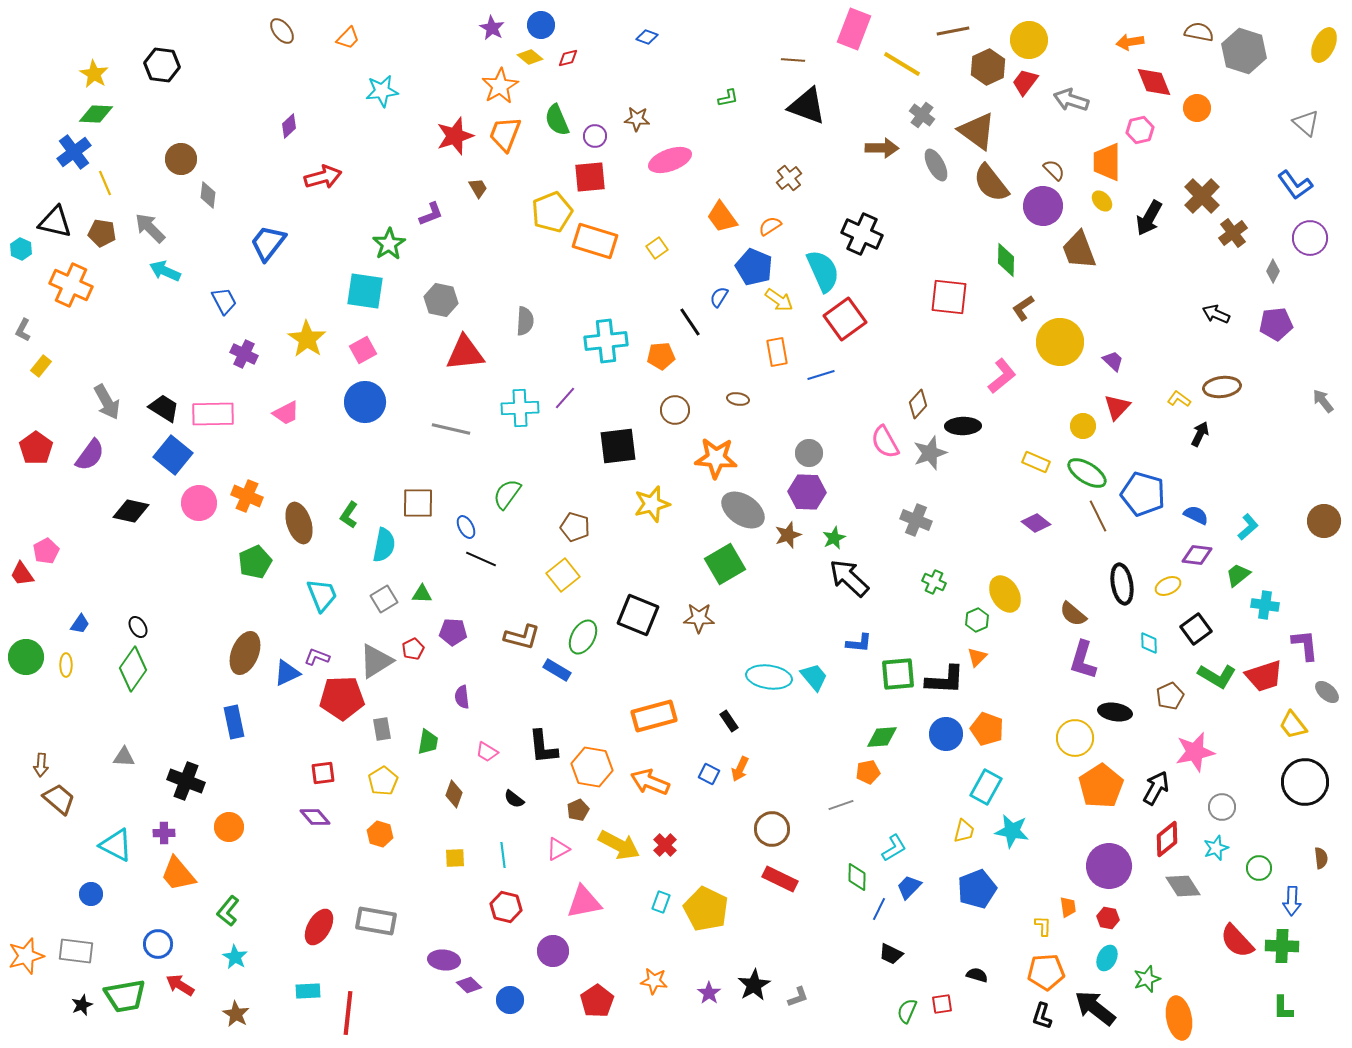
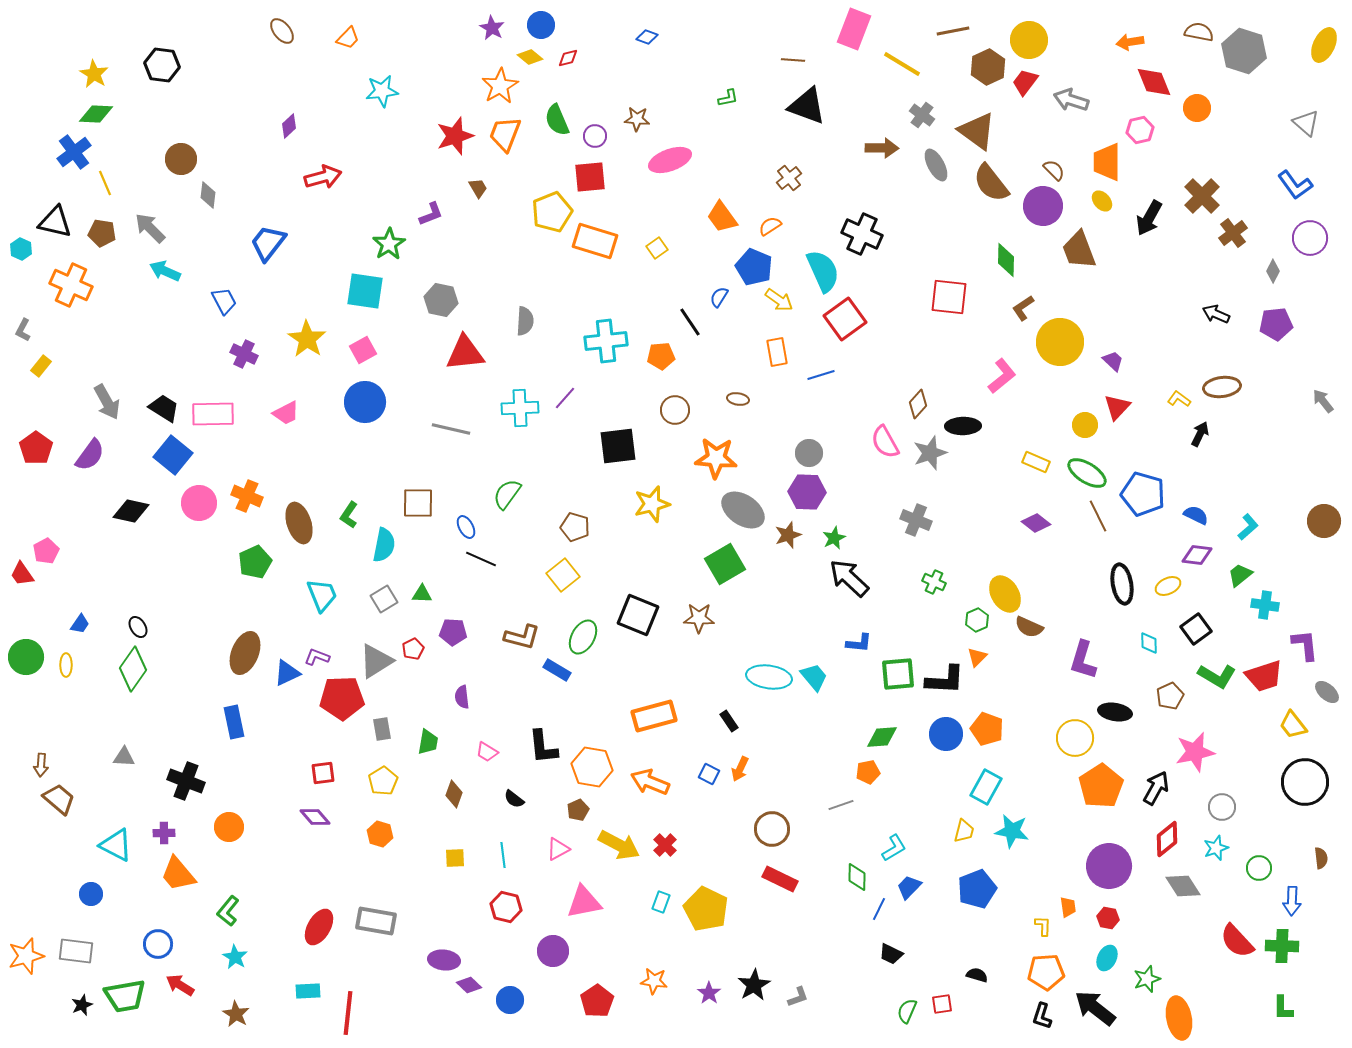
yellow circle at (1083, 426): moved 2 px right, 1 px up
green trapezoid at (1238, 575): moved 2 px right
brown semicircle at (1073, 614): moved 44 px left, 13 px down; rotated 16 degrees counterclockwise
